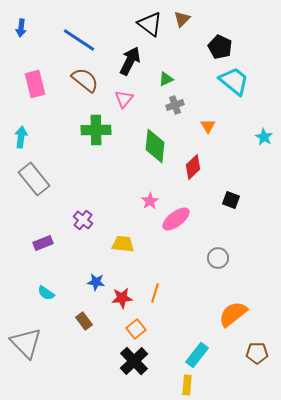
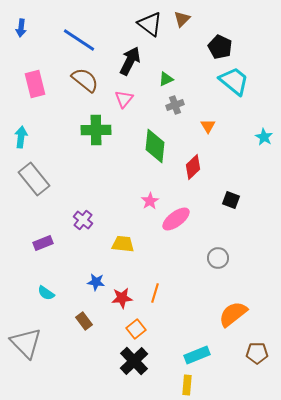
cyan rectangle: rotated 30 degrees clockwise
